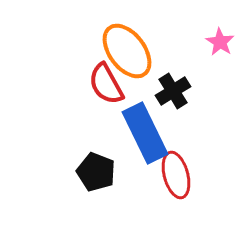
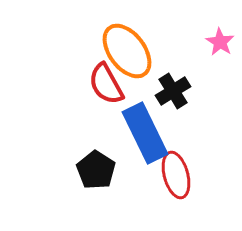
black pentagon: moved 2 px up; rotated 12 degrees clockwise
